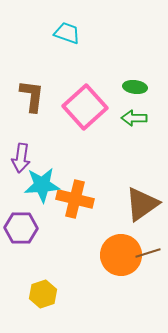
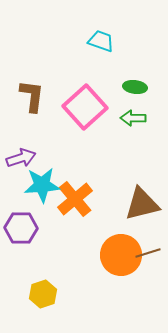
cyan trapezoid: moved 34 px right, 8 px down
green arrow: moved 1 px left
purple arrow: rotated 116 degrees counterclockwise
orange cross: rotated 36 degrees clockwise
brown triangle: rotated 21 degrees clockwise
